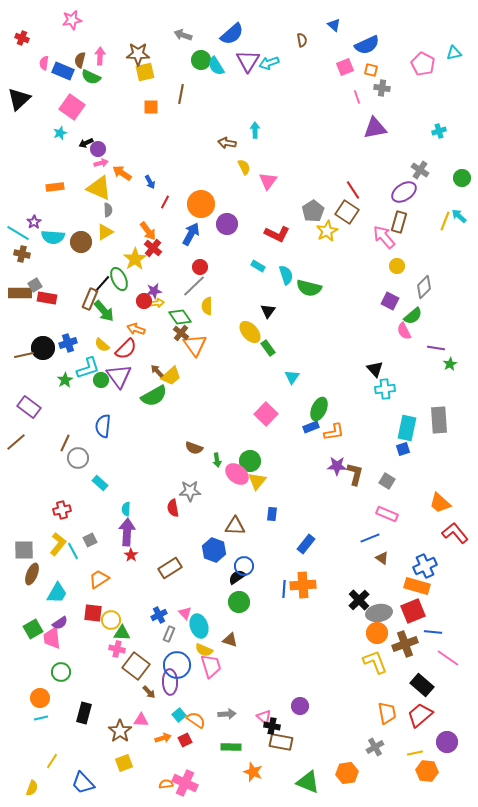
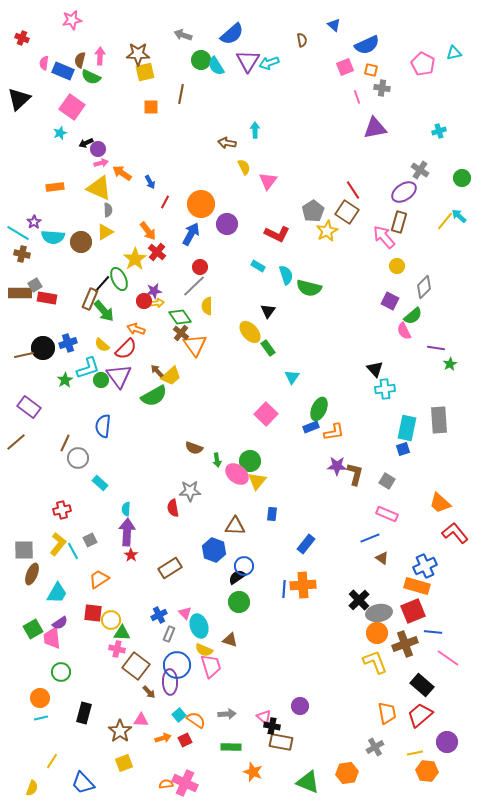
yellow line at (445, 221): rotated 18 degrees clockwise
red cross at (153, 248): moved 4 px right, 4 px down
